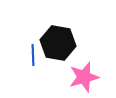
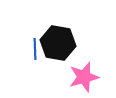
blue line: moved 2 px right, 6 px up
